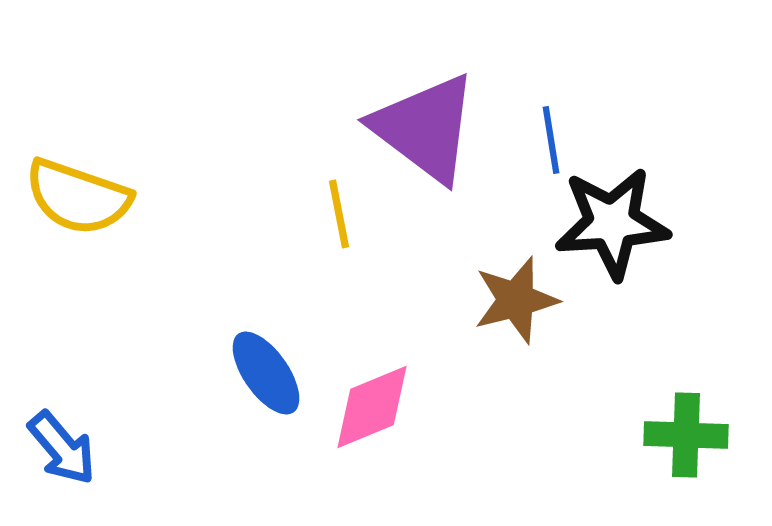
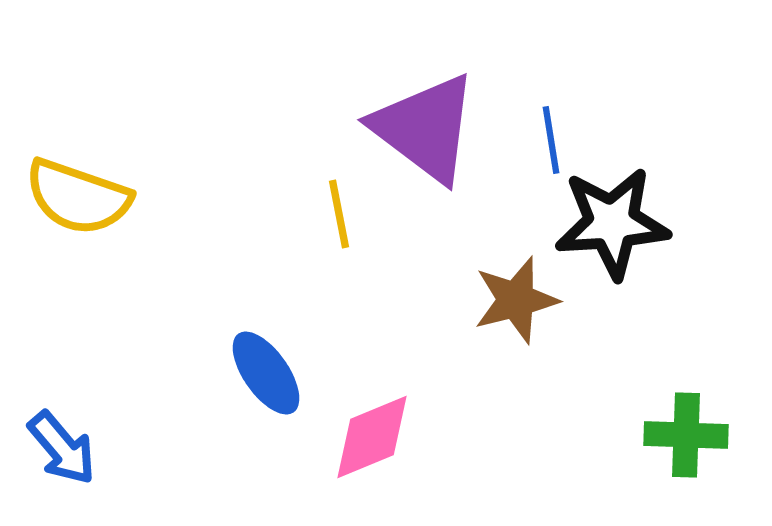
pink diamond: moved 30 px down
